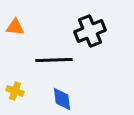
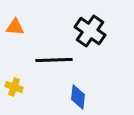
black cross: rotated 32 degrees counterclockwise
yellow cross: moved 1 px left, 4 px up
blue diamond: moved 16 px right, 2 px up; rotated 15 degrees clockwise
